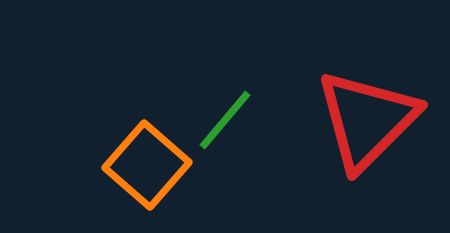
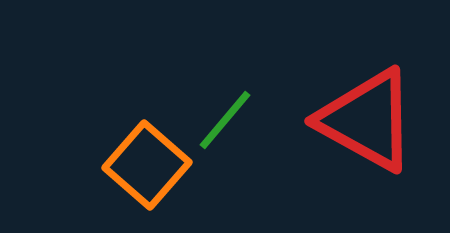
red triangle: rotated 46 degrees counterclockwise
